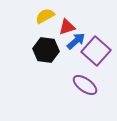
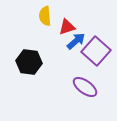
yellow semicircle: rotated 66 degrees counterclockwise
black hexagon: moved 17 px left, 12 px down
purple ellipse: moved 2 px down
